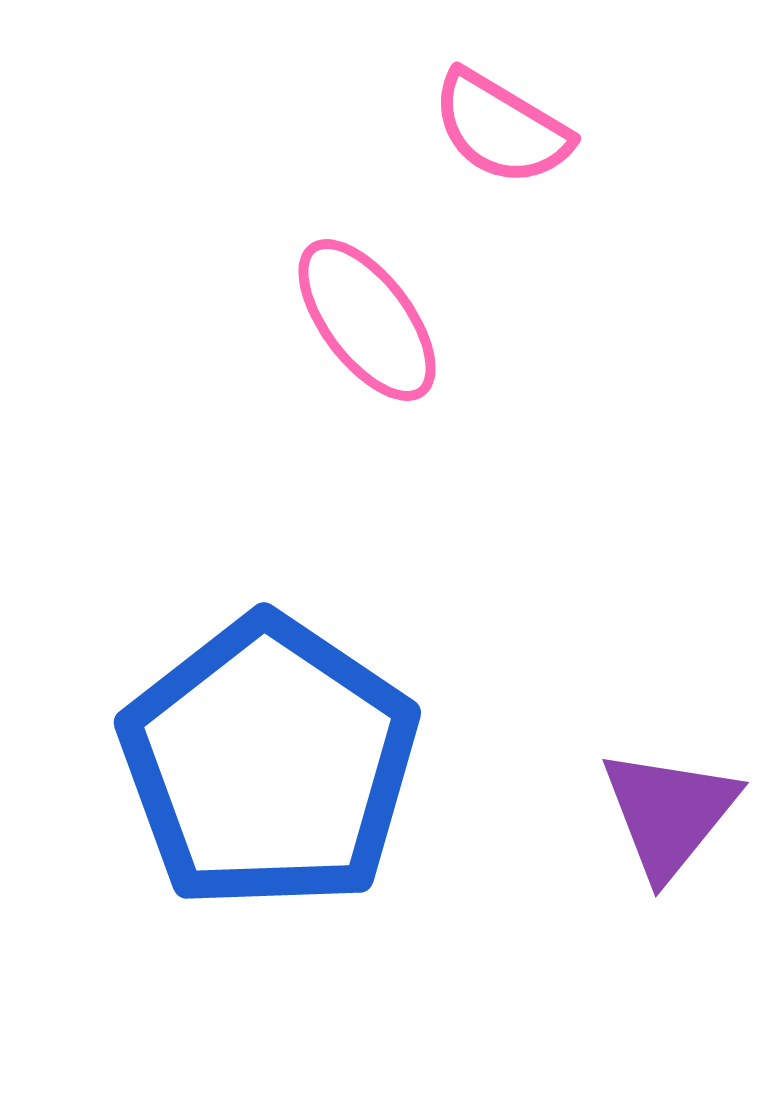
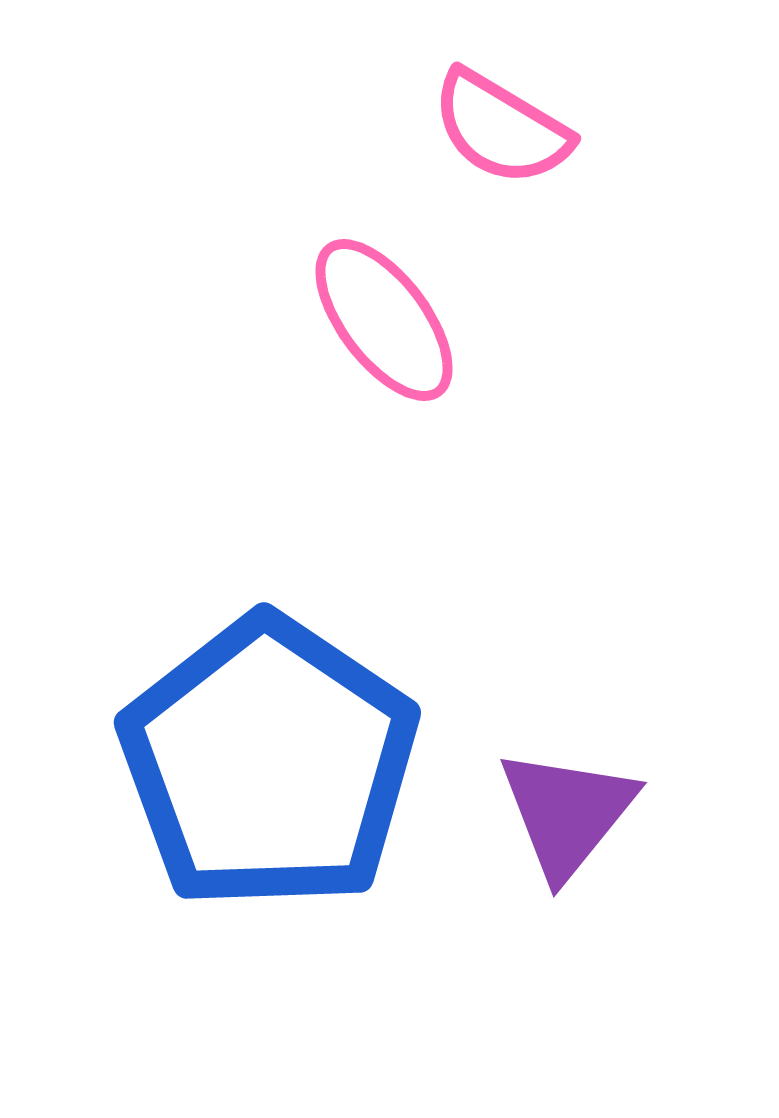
pink ellipse: moved 17 px right
purple triangle: moved 102 px left
